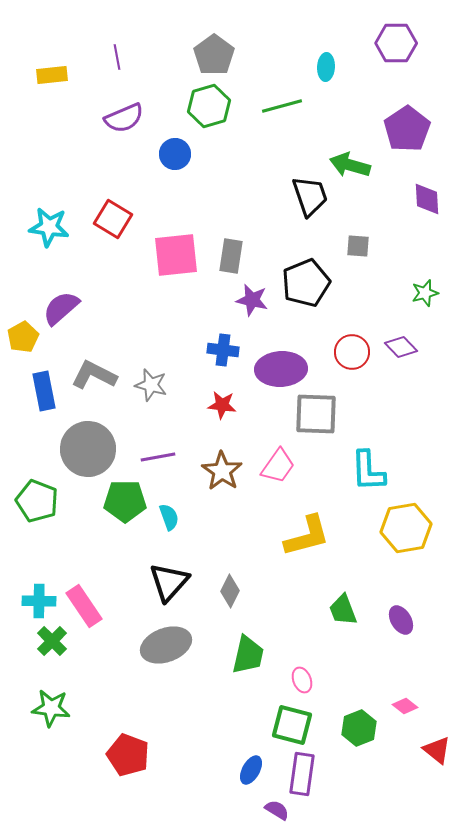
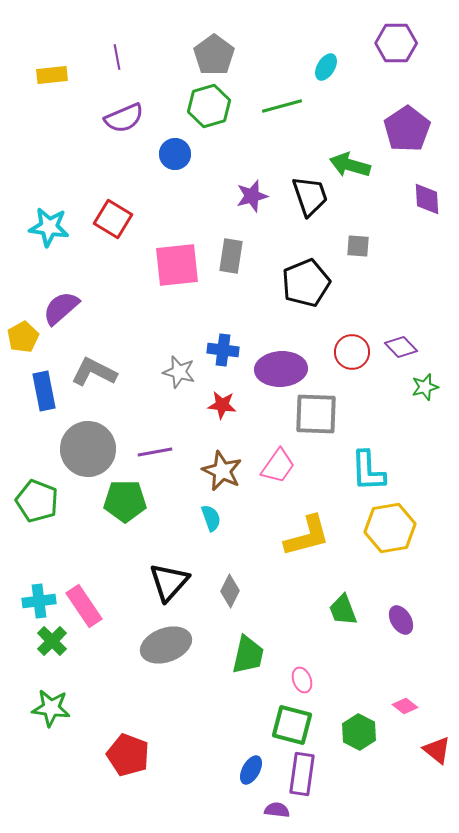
cyan ellipse at (326, 67): rotated 28 degrees clockwise
pink square at (176, 255): moved 1 px right, 10 px down
green star at (425, 293): moved 94 px down
purple star at (252, 300): moved 104 px up; rotated 28 degrees counterclockwise
gray L-shape at (94, 375): moved 3 px up
gray star at (151, 385): moved 28 px right, 13 px up
purple line at (158, 457): moved 3 px left, 5 px up
brown star at (222, 471): rotated 9 degrees counterclockwise
cyan semicircle at (169, 517): moved 42 px right, 1 px down
yellow hexagon at (406, 528): moved 16 px left
cyan cross at (39, 601): rotated 8 degrees counterclockwise
green hexagon at (359, 728): moved 4 px down; rotated 12 degrees counterclockwise
purple semicircle at (277, 810): rotated 25 degrees counterclockwise
